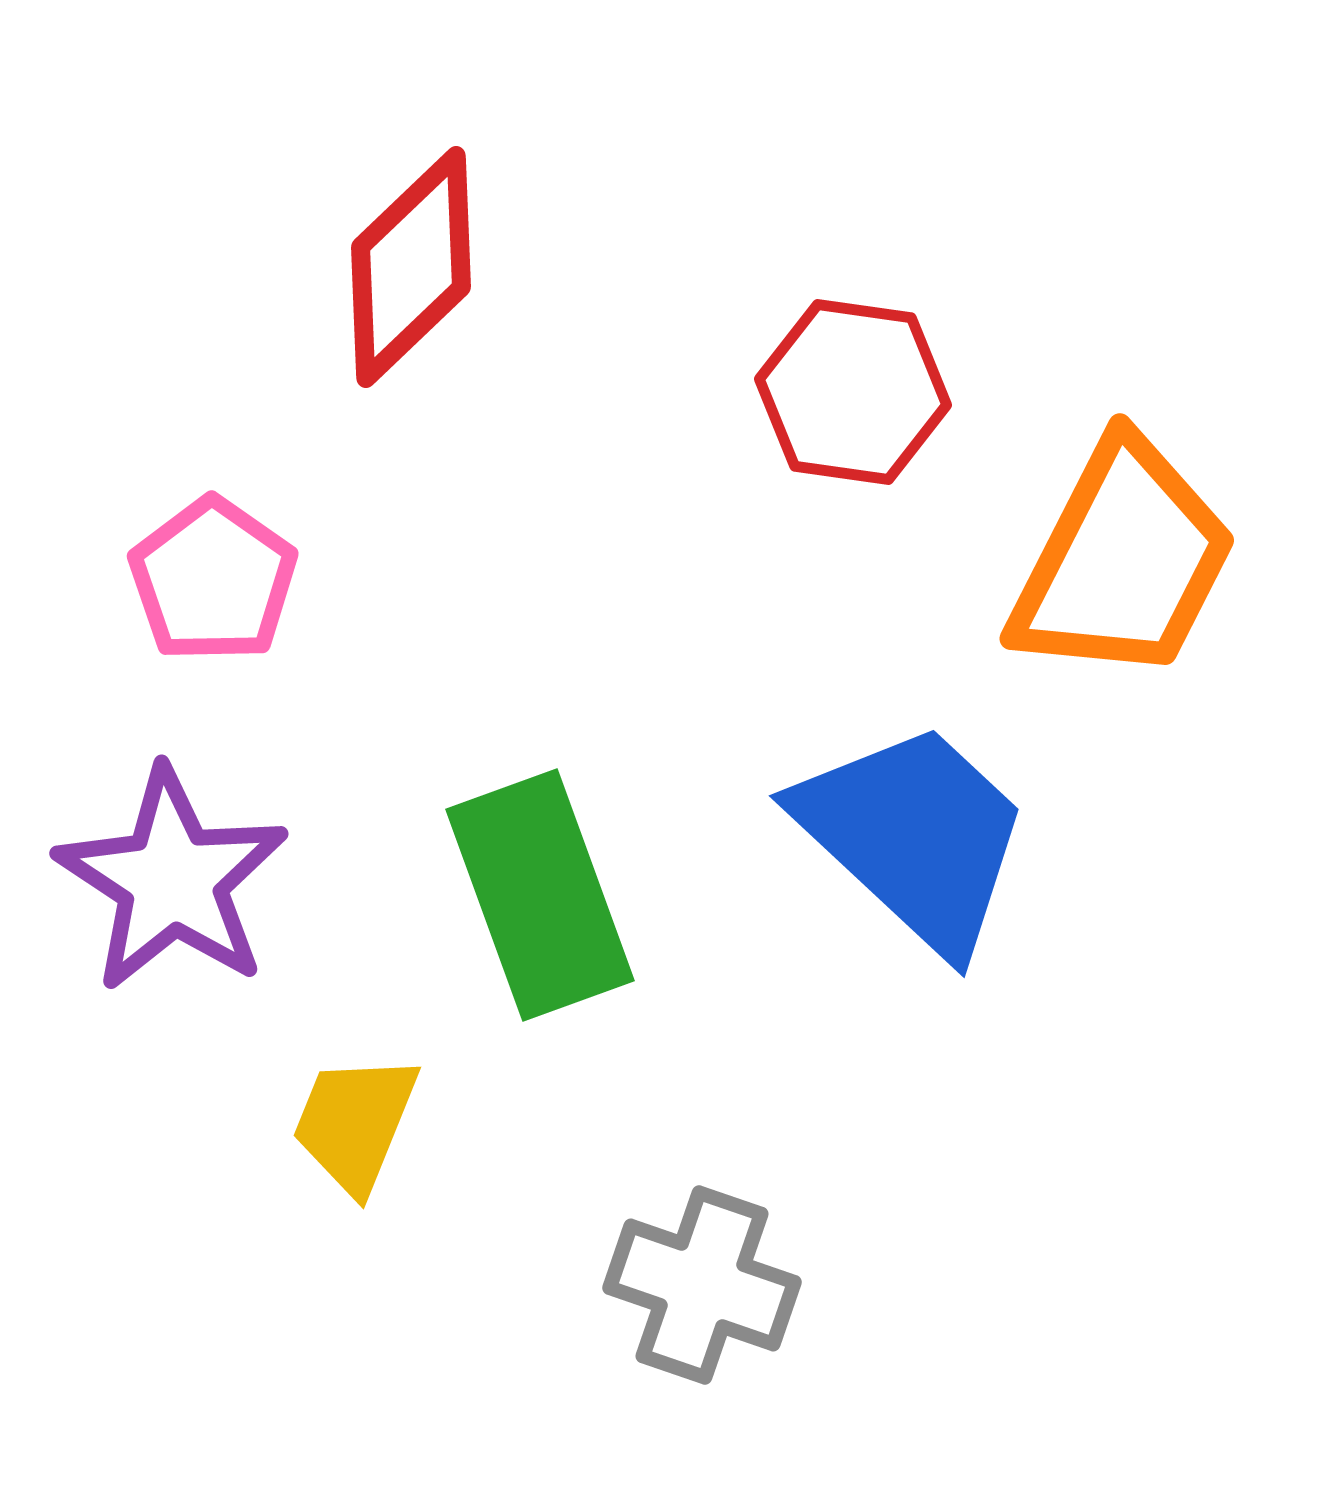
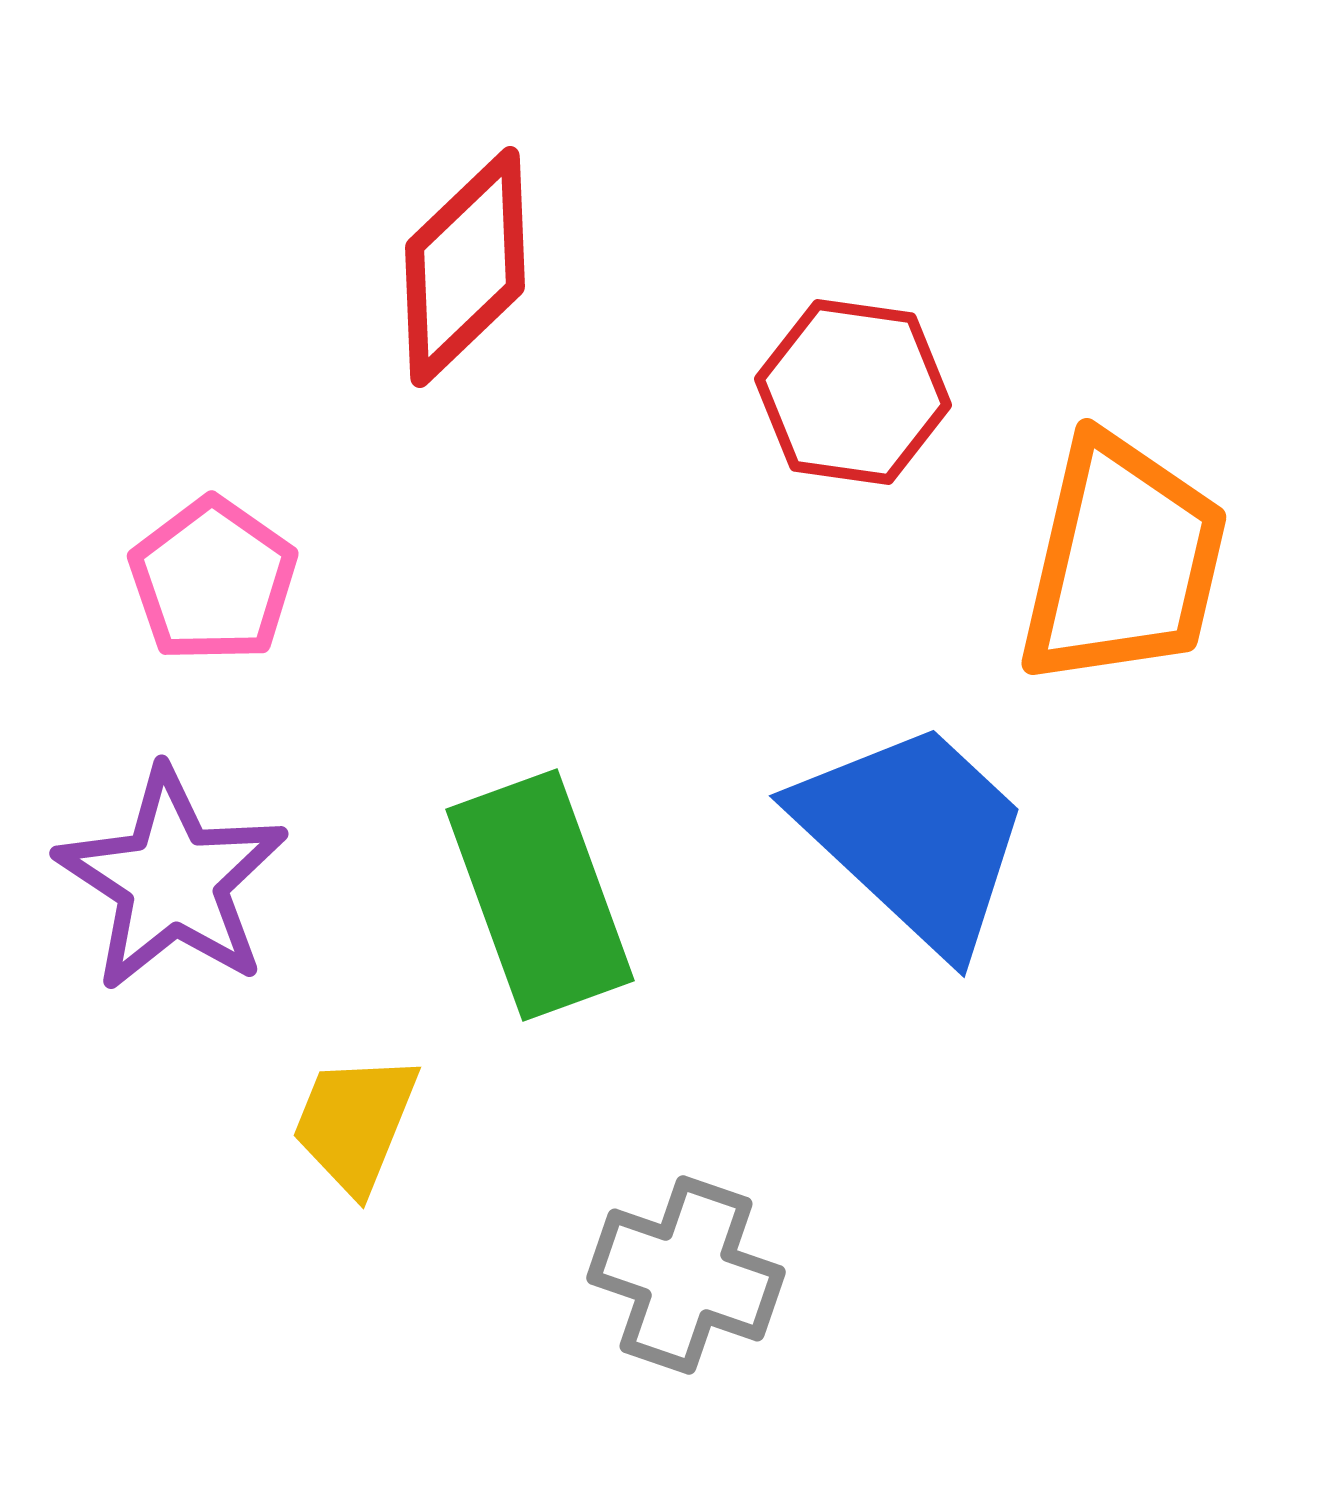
red diamond: moved 54 px right
orange trapezoid: rotated 14 degrees counterclockwise
gray cross: moved 16 px left, 10 px up
